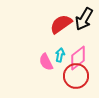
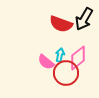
red semicircle: rotated 125 degrees counterclockwise
pink semicircle: rotated 24 degrees counterclockwise
red circle: moved 10 px left, 3 px up
